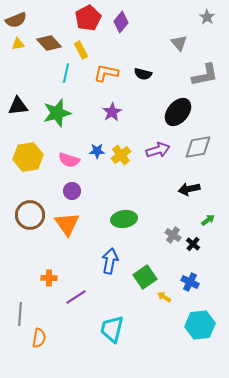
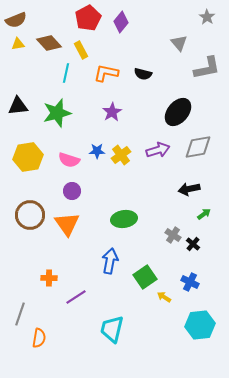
gray L-shape: moved 2 px right, 7 px up
green arrow: moved 4 px left, 6 px up
gray line: rotated 15 degrees clockwise
